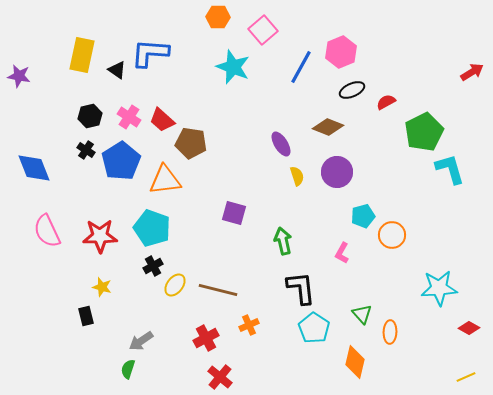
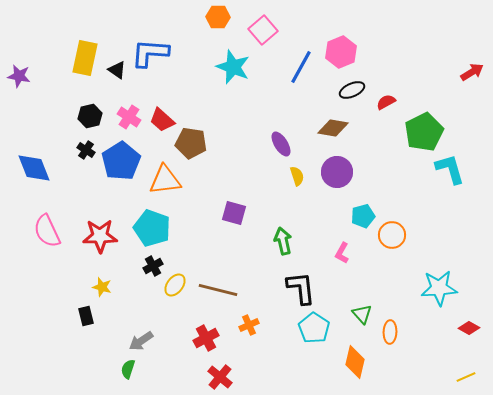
yellow rectangle at (82, 55): moved 3 px right, 3 px down
brown diamond at (328, 127): moved 5 px right, 1 px down; rotated 12 degrees counterclockwise
